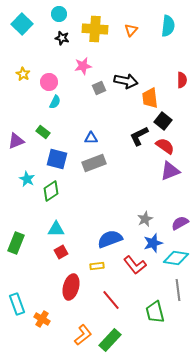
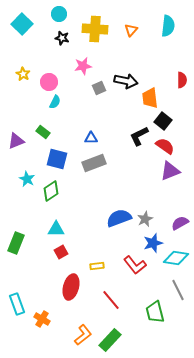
blue semicircle at (110, 239): moved 9 px right, 21 px up
gray line at (178, 290): rotated 20 degrees counterclockwise
